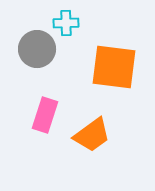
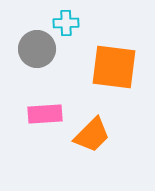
pink rectangle: moved 1 px up; rotated 68 degrees clockwise
orange trapezoid: rotated 9 degrees counterclockwise
